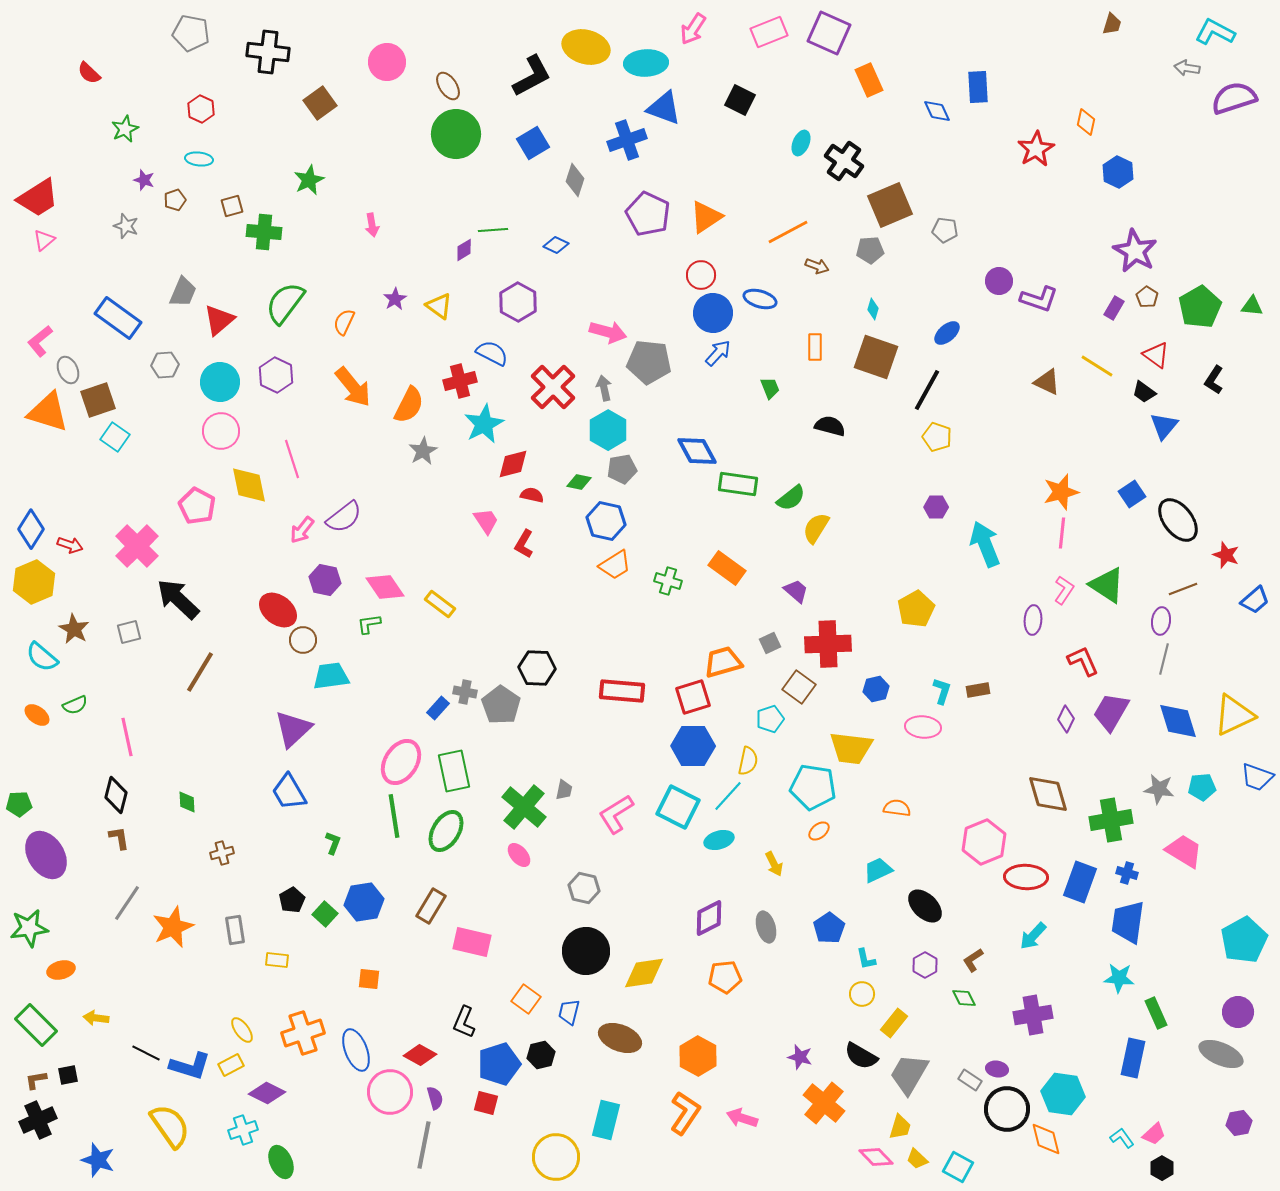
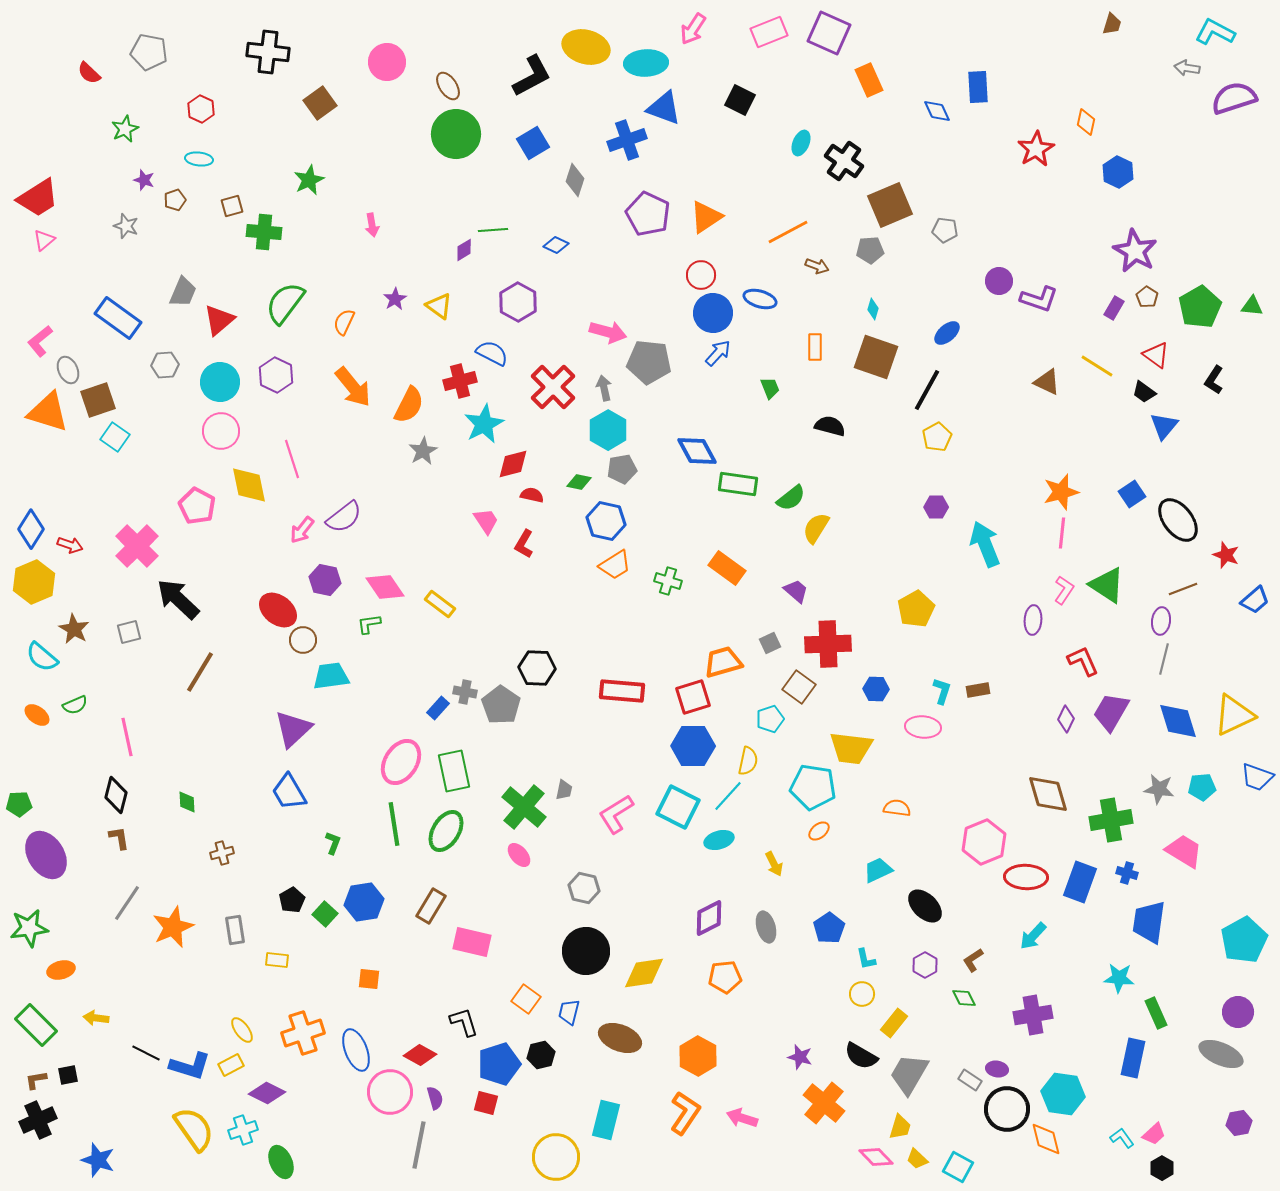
gray pentagon at (191, 33): moved 42 px left, 19 px down
yellow pentagon at (937, 437): rotated 24 degrees clockwise
blue hexagon at (876, 689): rotated 15 degrees clockwise
green line at (394, 816): moved 8 px down
blue trapezoid at (1128, 922): moved 21 px right
black L-shape at (464, 1022): rotated 140 degrees clockwise
yellow semicircle at (170, 1126): moved 24 px right, 3 px down
gray line at (424, 1145): moved 5 px left
